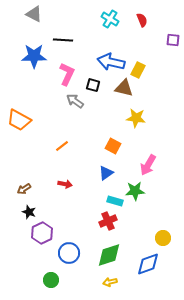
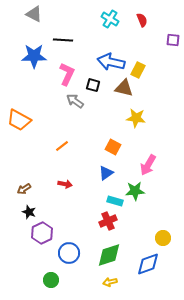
orange square: moved 1 px down
